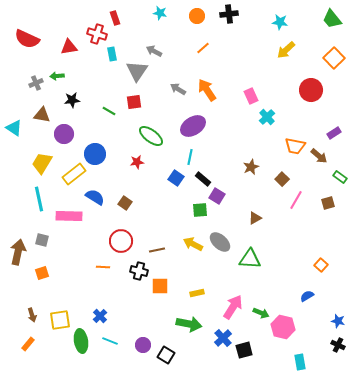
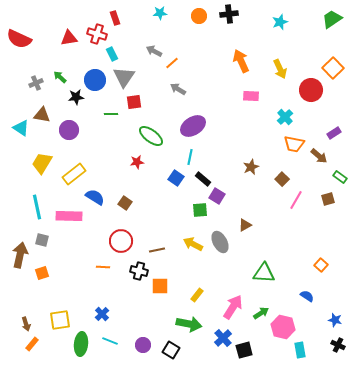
cyan star at (160, 13): rotated 16 degrees counterclockwise
orange circle at (197, 16): moved 2 px right
green trapezoid at (332, 19): rotated 95 degrees clockwise
cyan star at (280, 22): rotated 28 degrees counterclockwise
red semicircle at (27, 39): moved 8 px left
red triangle at (69, 47): moved 9 px up
orange line at (203, 48): moved 31 px left, 15 px down
yellow arrow at (286, 50): moved 6 px left, 19 px down; rotated 72 degrees counterclockwise
cyan rectangle at (112, 54): rotated 16 degrees counterclockwise
orange square at (334, 58): moved 1 px left, 10 px down
gray triangle at (137, 71): moved 13 px left, 6 px down
green arrow at (57, 76): moved 3 px right, 1 px down; rotated 48 degrees clockwise
orange arrow at (207, 90): moved 34 px right, 29 px up; rotated 10 degrees clockwise
pink rectangle at (251, 96): rotated 63 degrees counterclockwise
black star at (72, 100): moved 4 px right, 3 px up
green line at (109, 111): moved 2 px right, 3 px down; rotated 32 degrees counterclockwise
cyan cross at (267, 117): moved 18 px right
cyan triangle at (14, 128): moved 7 px right
purple circle at (64, 134): moved 5 px right, 4 px up
orange trapezoid at (295, 146): moved 1 px left, 2 px up
blue circle at (95, 154): moved 74 px up
cyan line at (39, 199): moved 2 px left, 8 px down
brown square at (328, 203): moved 4 px up
brown triangle at (255, 218): moved 10 px left, 7 px down
gray ellipse at (220, 242): rotated 20 degrees clockwise
brown arrow at (18, 252): moved 2 px right, 3 px down
green triangle at (250, 259): moved 14 px right, 14 px down
yellow rectangle at (197, 293): moved 2 px down; rotated 40 degrees counterclockwise
blue semicircle at (307, 296): rotated 64 degrees clockwise
green arrow at (261, 313): rotated 56 degrees counterclockwise
brown arrow at (32, 315): moved 6 px left, 9 px down
blue cross at (100, 316): moved 2 px right, 2 px up
blue star at (338, 321): moved 3 px left, 1 px up
green ellipse at (81, 341): moved 3 px down; rotated 15 degrees clockwise
orange rectangle at (28, 344): moved 4 px right
black square at (166, 355): moved 5 px right, 5 px up
cyan rectangle at (300, 362): moved 12 px up
